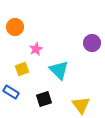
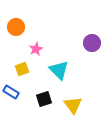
orange circle: moved 1 px right
yellow triangle: moved 8 px left
